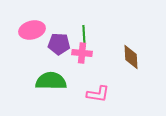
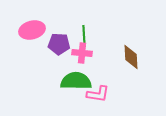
green semicircle: moved 25 px right
